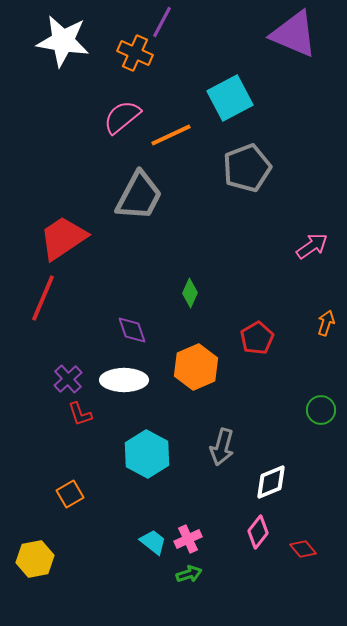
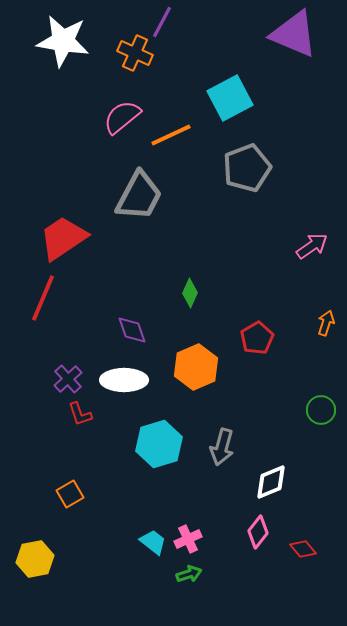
cyan hexagon: moved 12 px right, 10 px up; rotated 15 degrees clockwise
